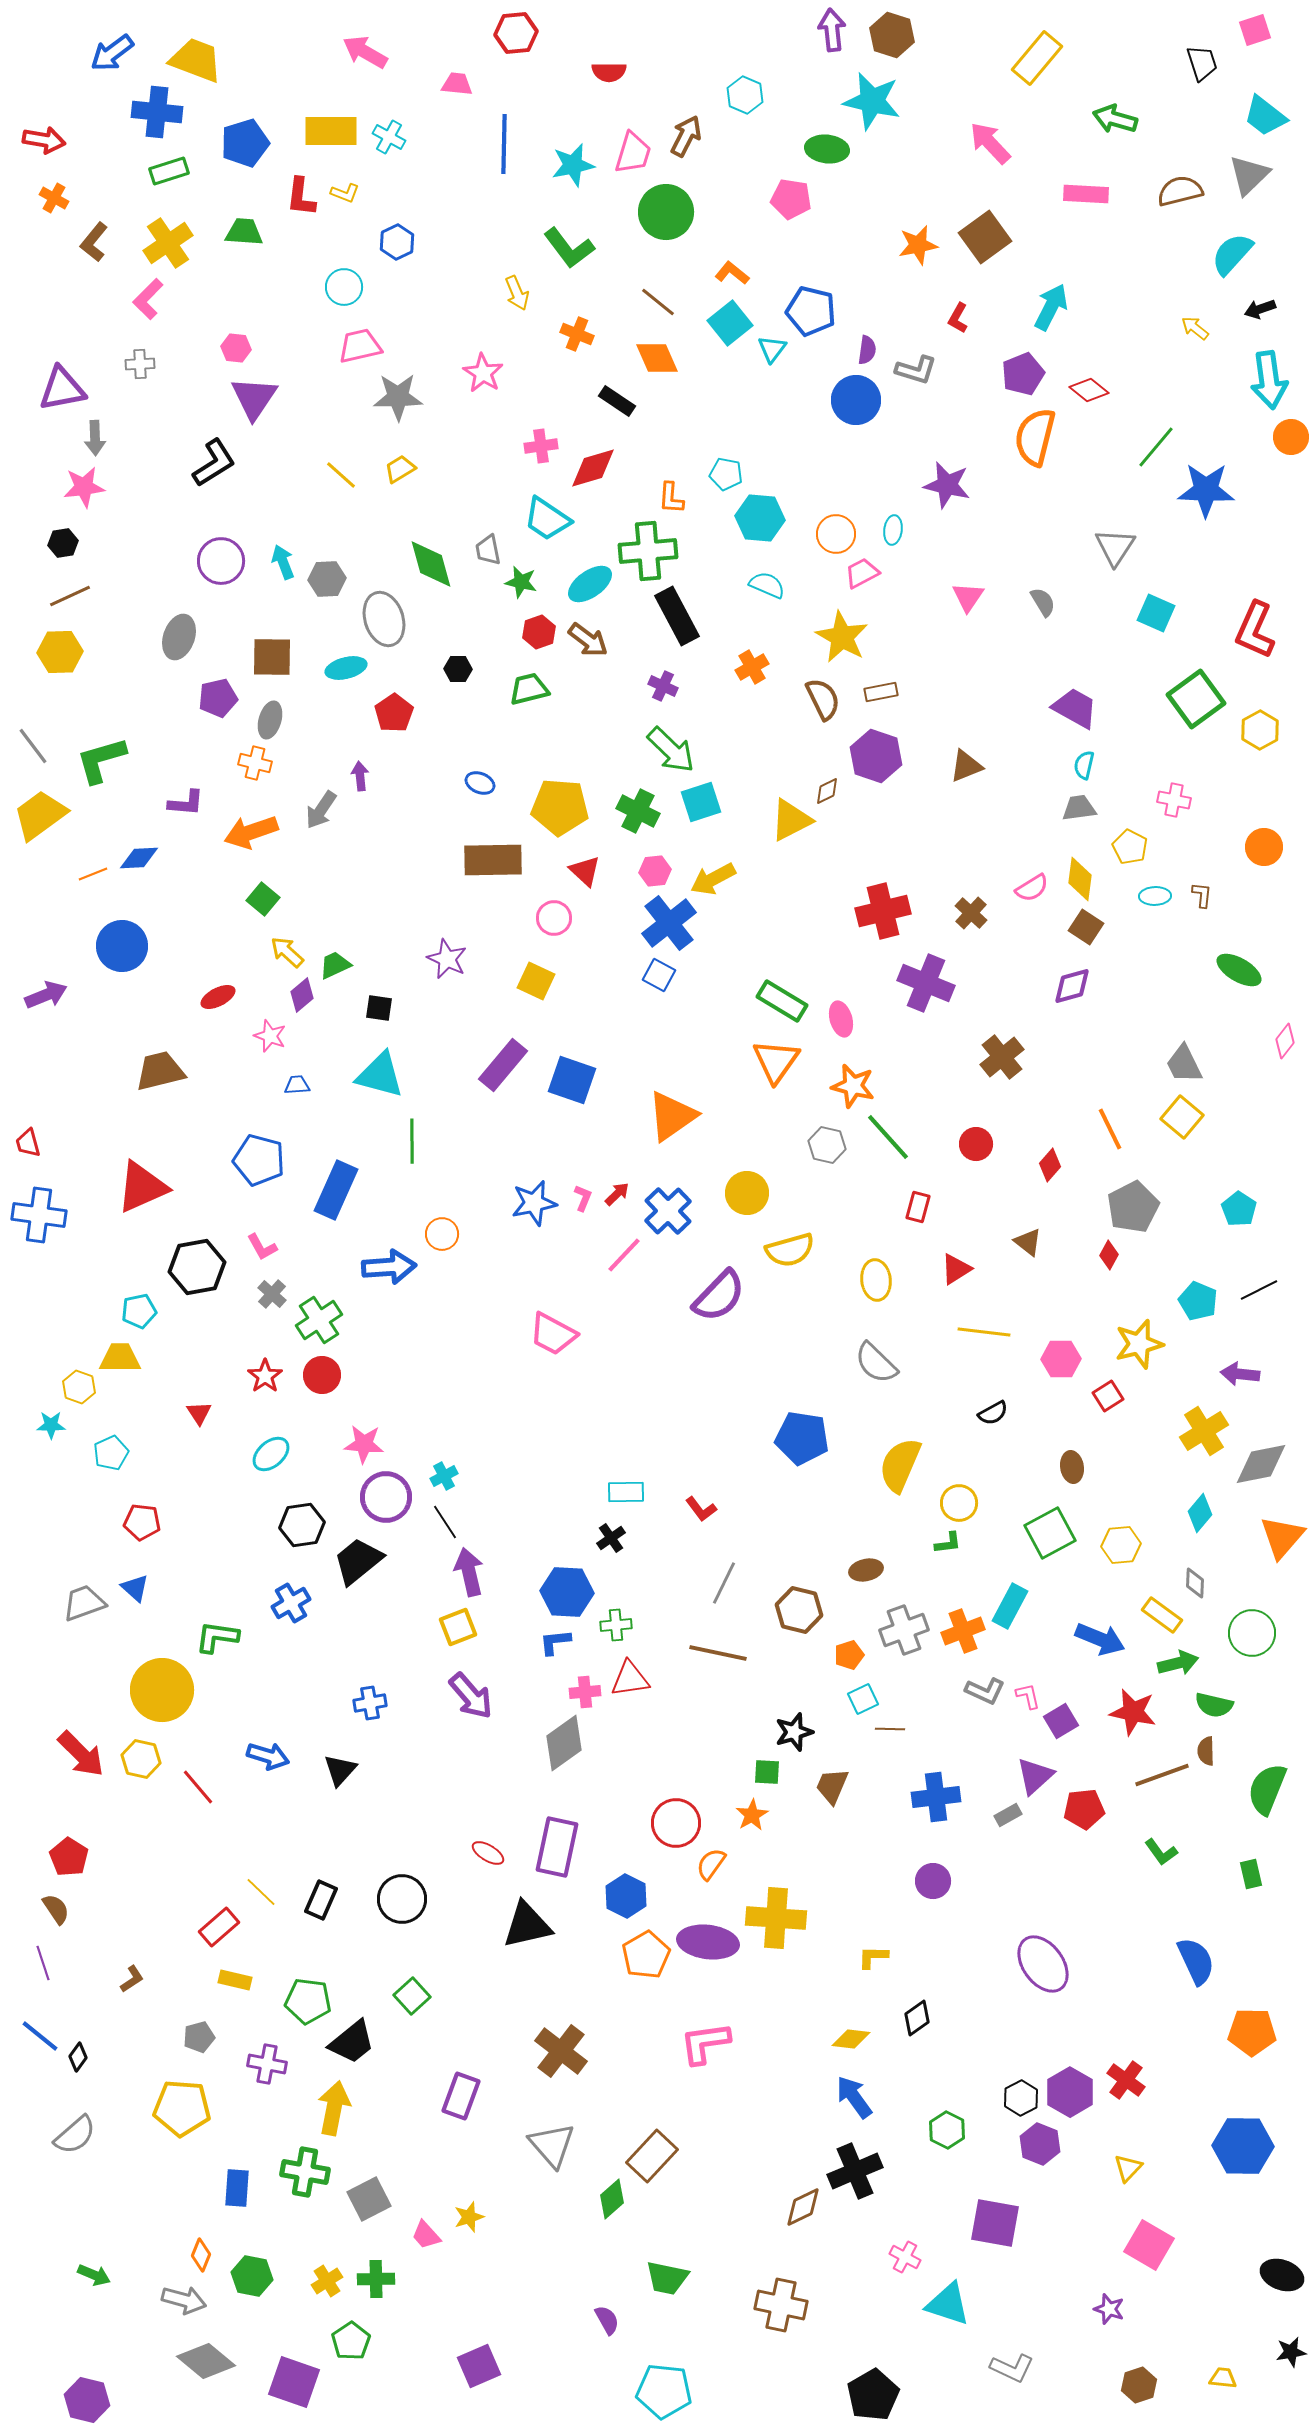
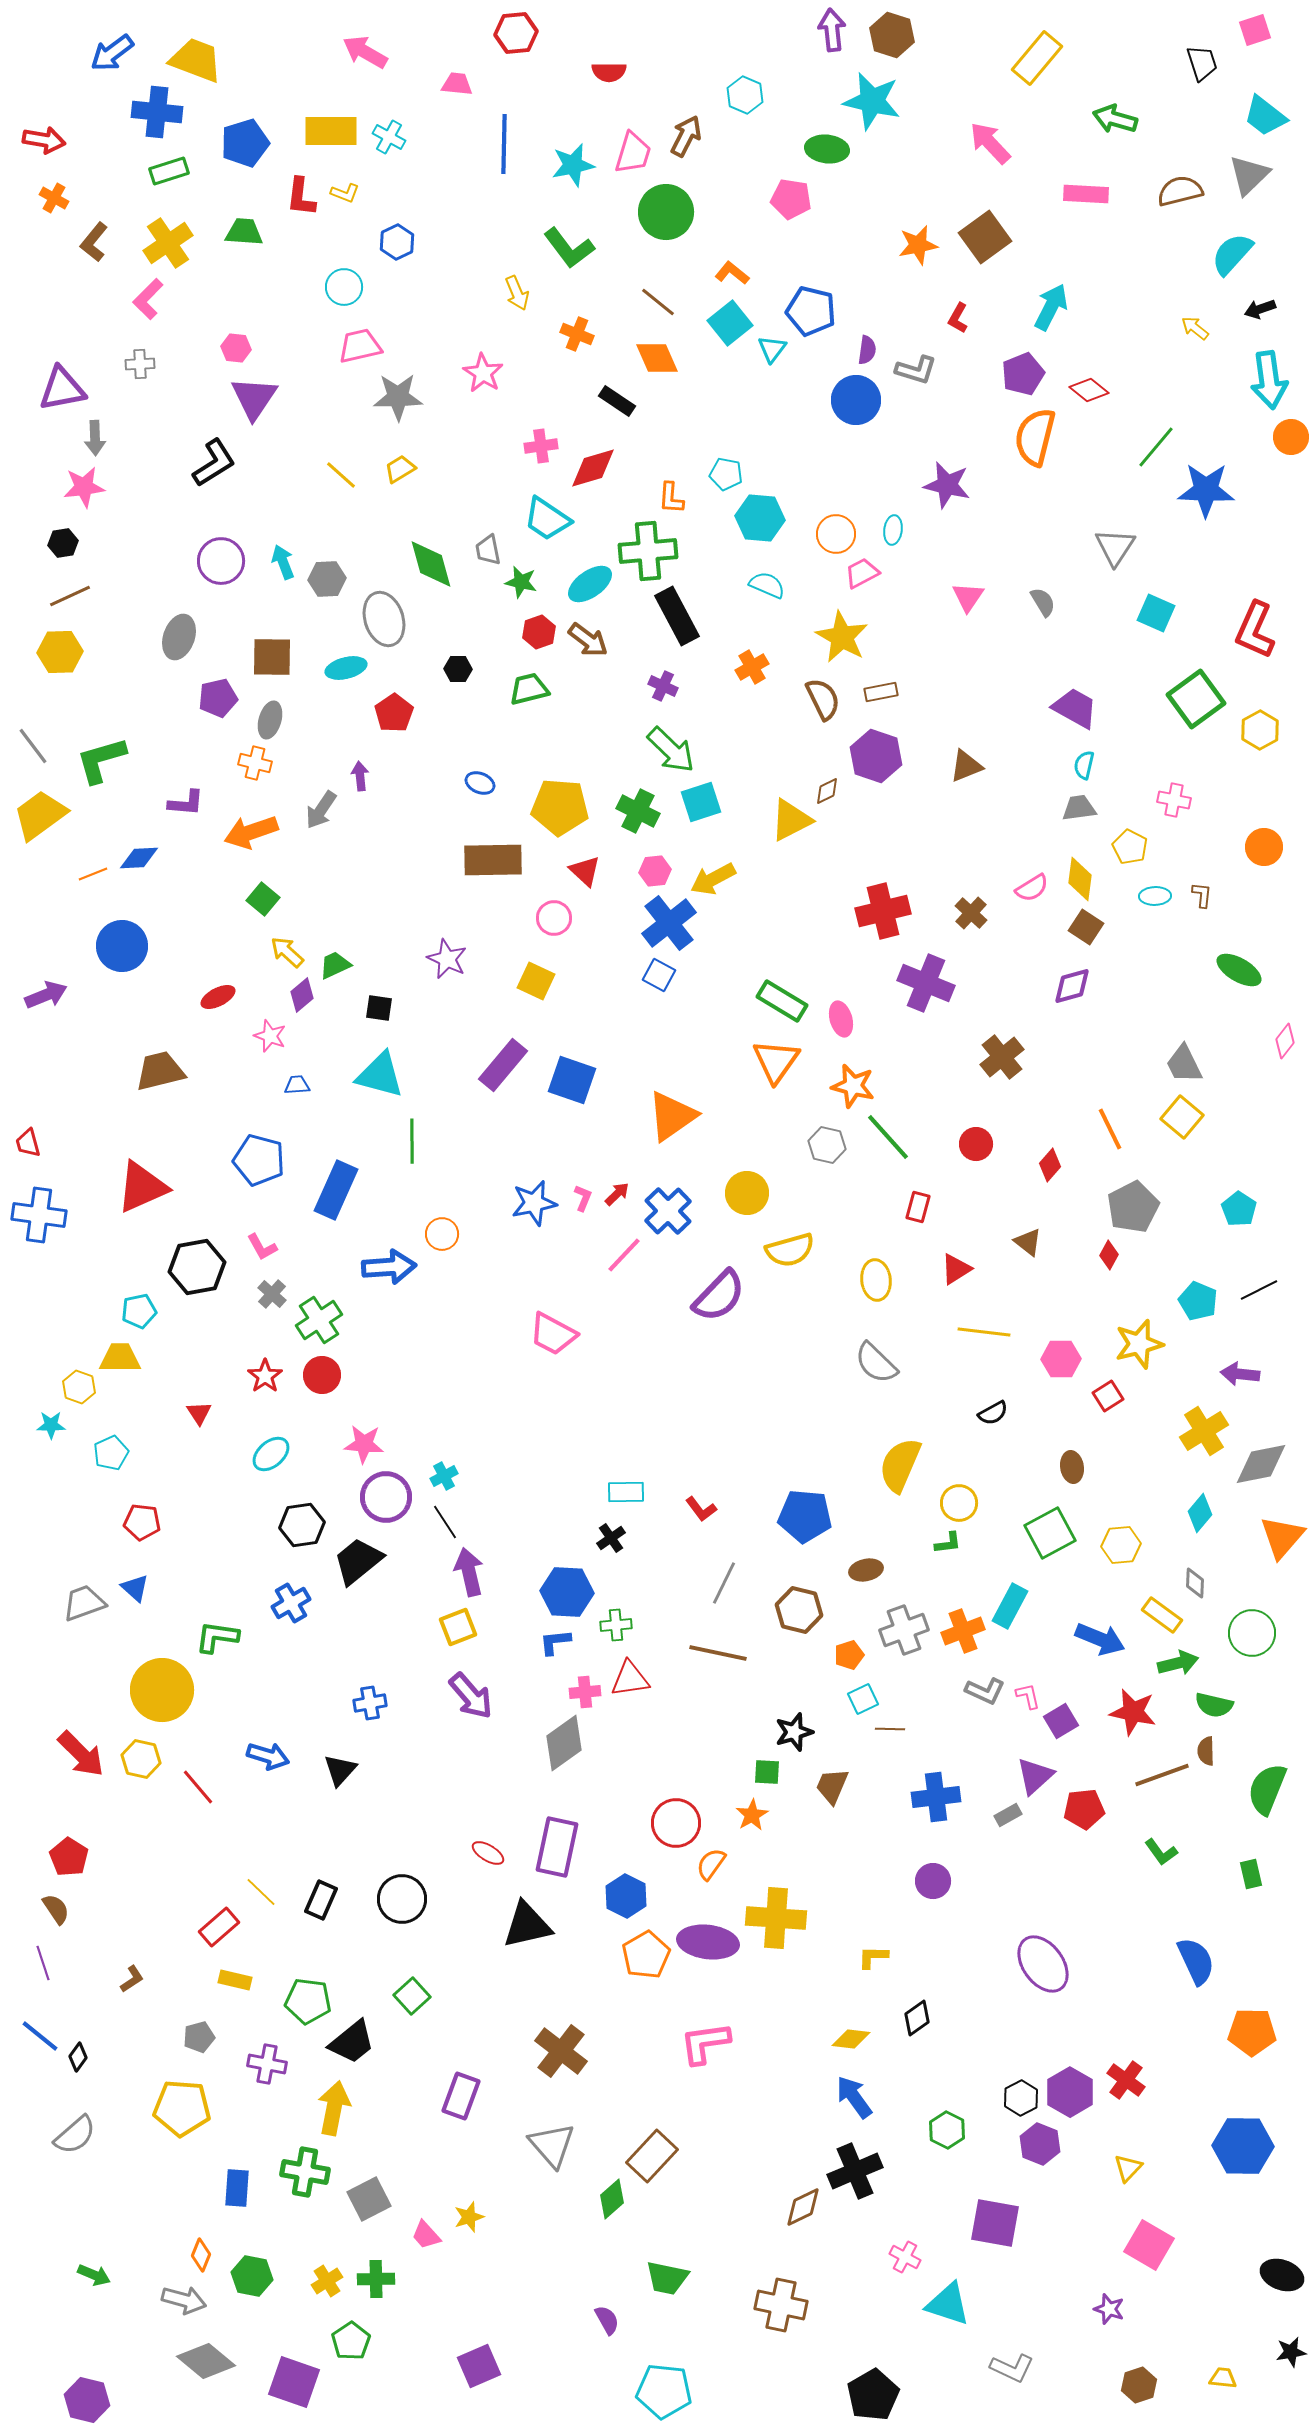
blue pentagon at (802, 1438): moved 3 px right, 78 px down; rotated 4 degrees counterclockwise
